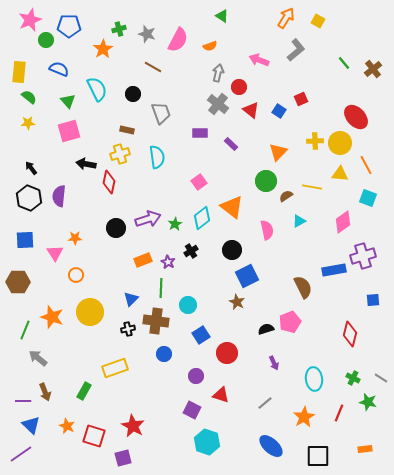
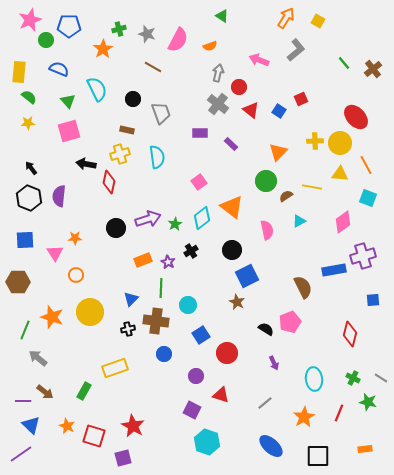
black circle at (133, 94): moved 5 px down
black semicircle at (266, 329): rotated 49 degrees clockwise
brown arrow at (45, 392): rotated 30 degrees counterclockwise
